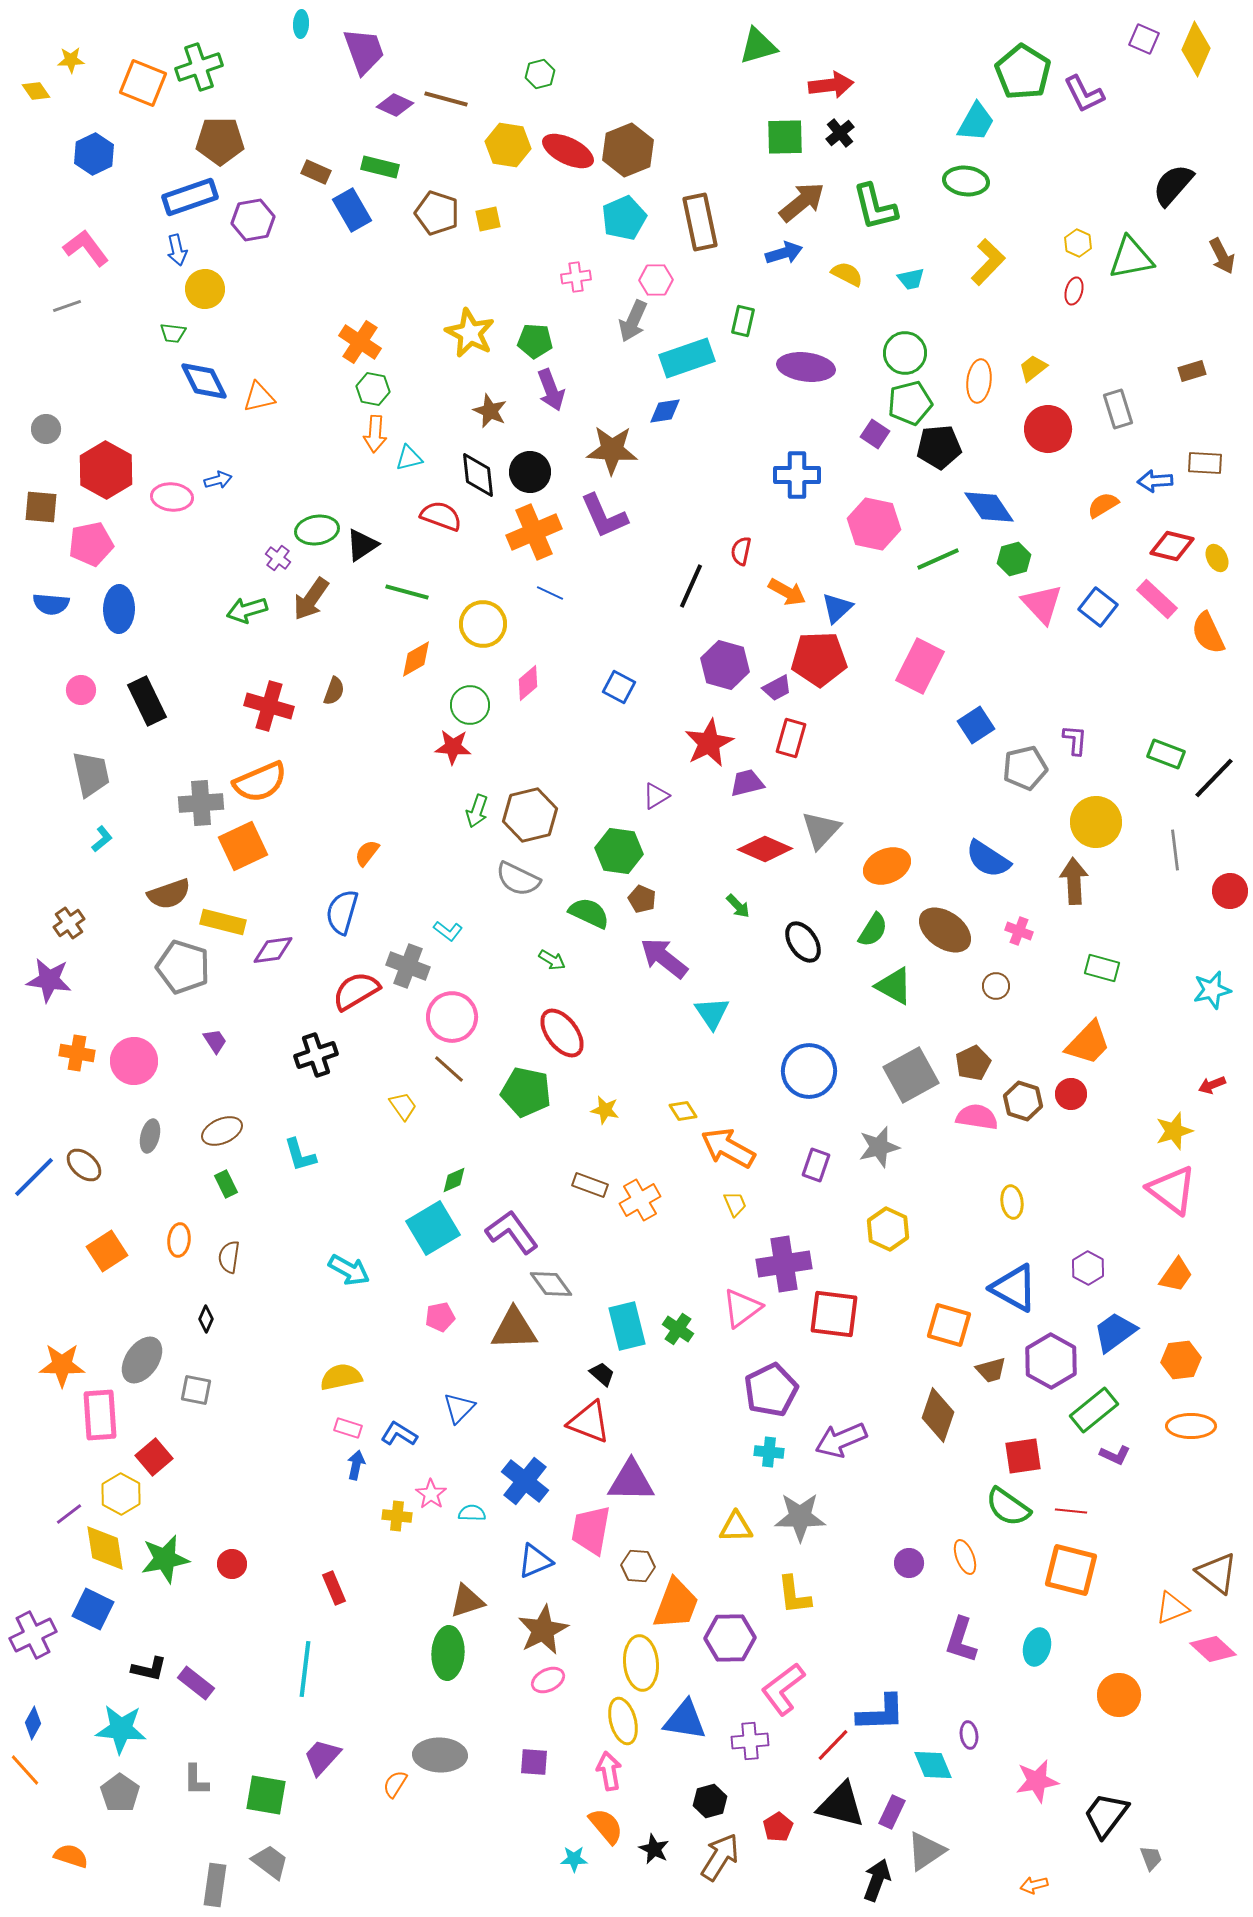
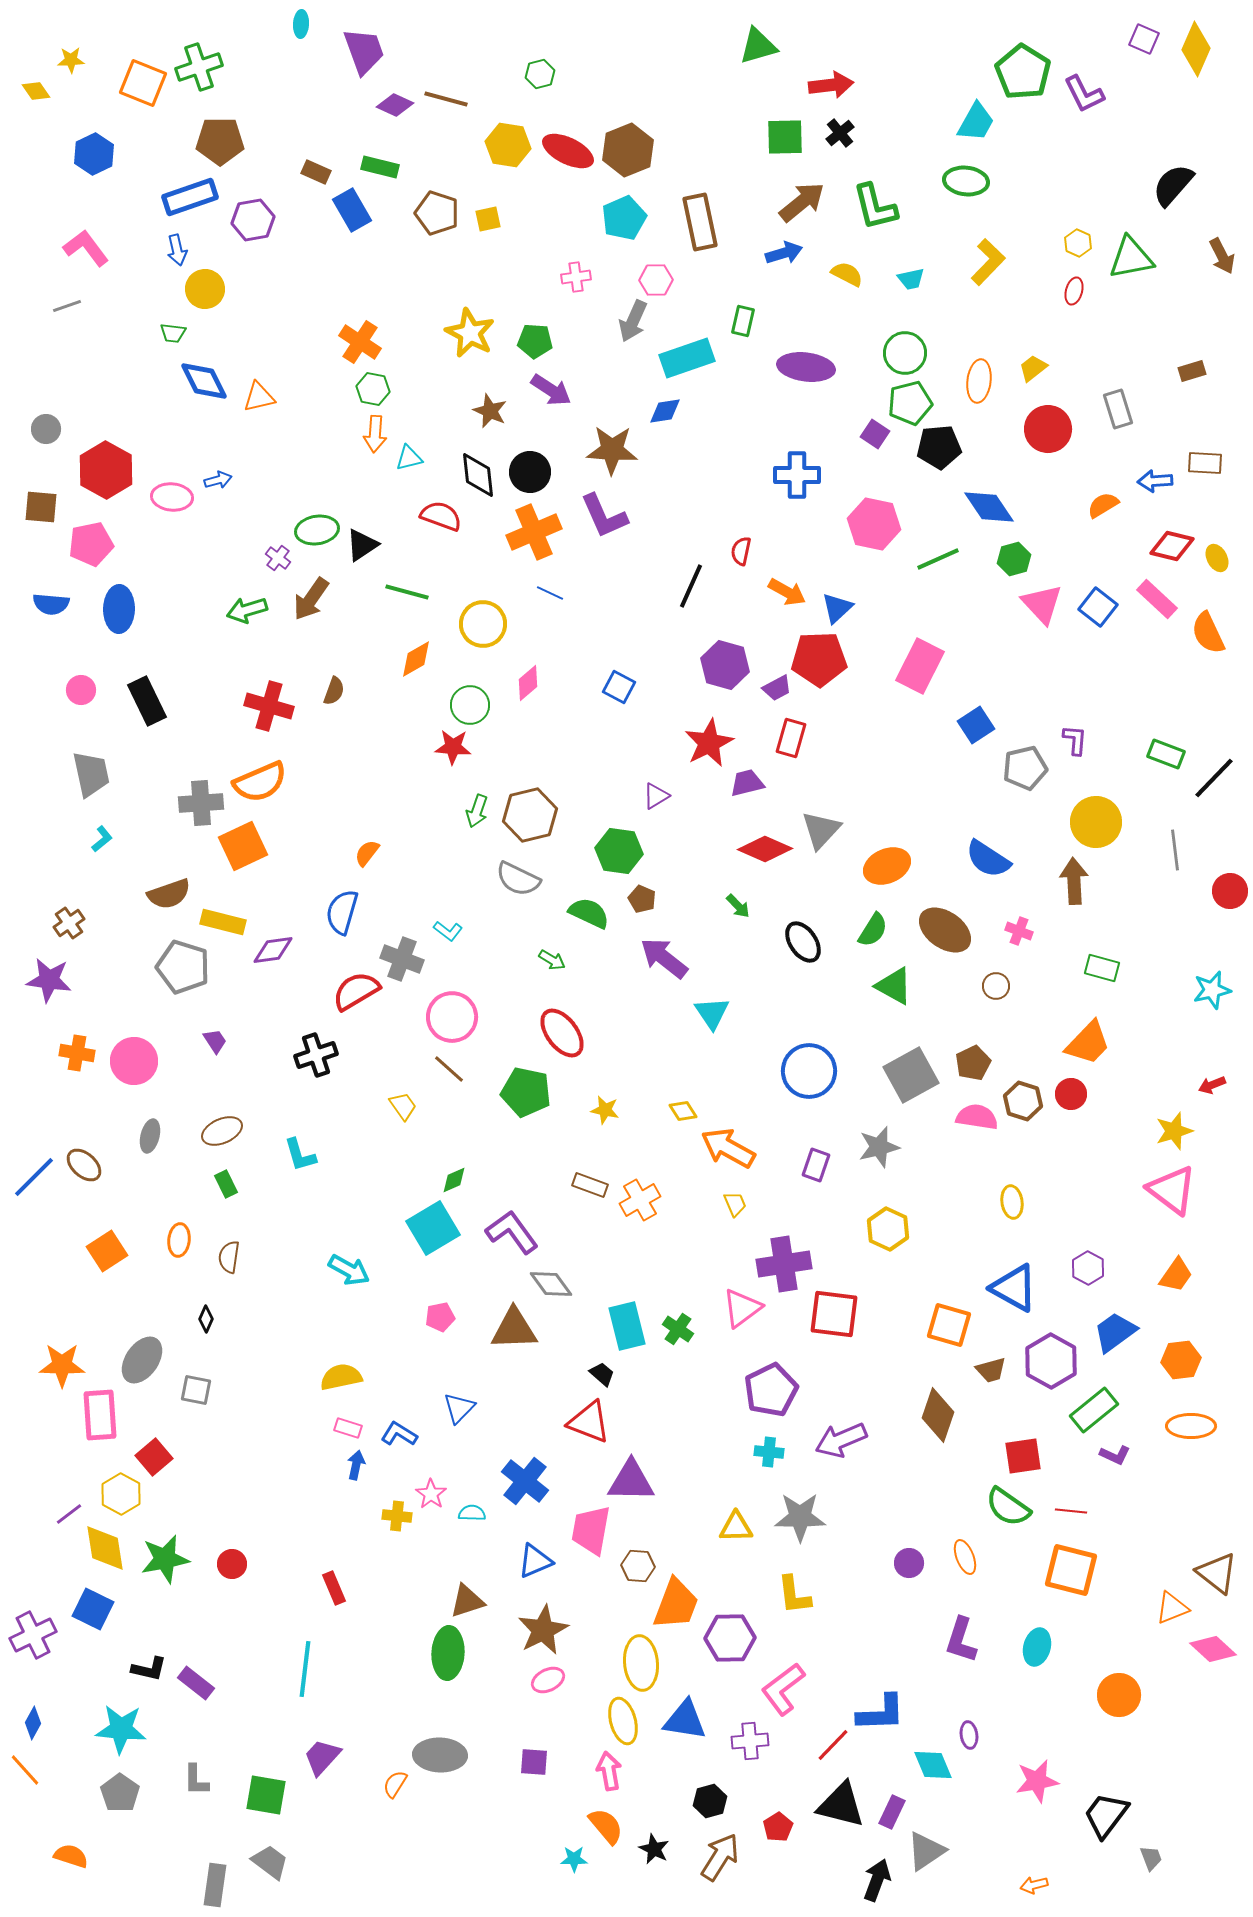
purple arrow at (551, 390): rotated 36 degrees counterclockwise
gray cross at (408, 966): moved 6 px left, 7 px up
